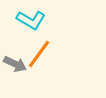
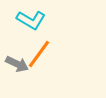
gray arrow: moved 2 px right
